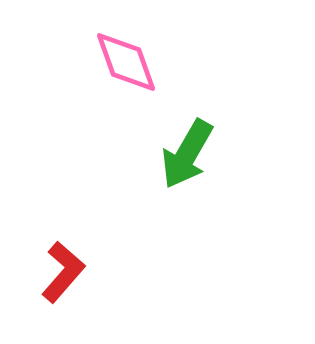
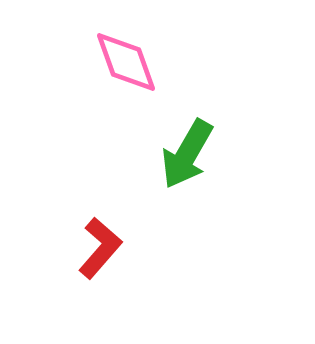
red L-shape: moved 37 px right, 24 px up
